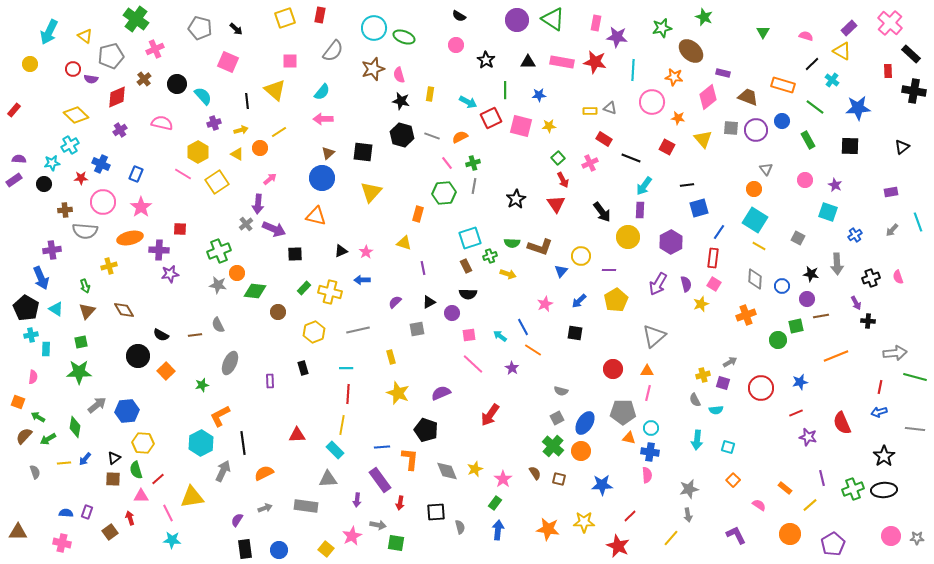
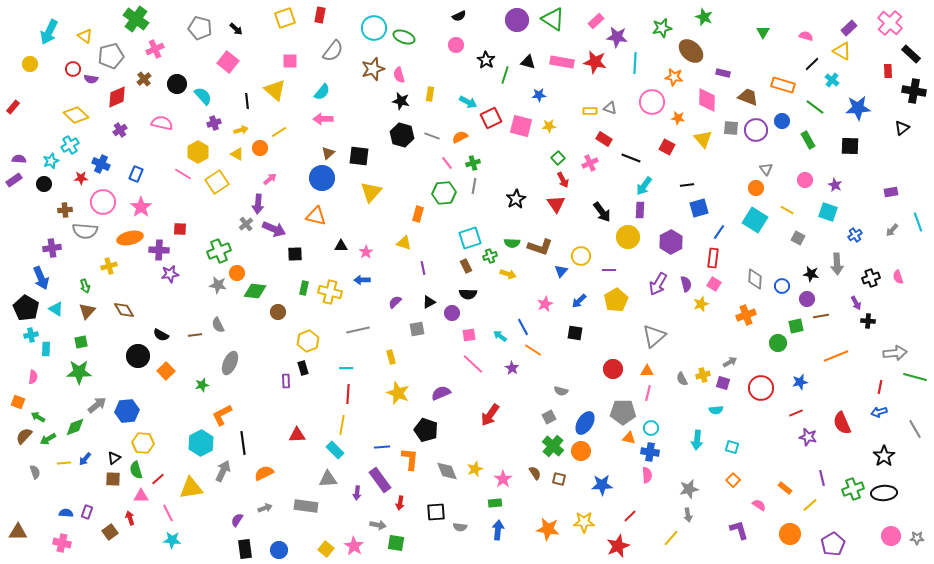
black semicircle at (459, 16): rotated 56 degrees counterclockwise
pink rectangle at (596, 23): moved 2 px up; rotated 35 degrees clockwise
pink square at (228, 62): rotated 15 degrees clockwise
black triangle at (528, 62): rotated 14 degrees clockwise
cyan line at (633, 70): moved 2 px right, 7 px up
green line at (505, 90): moved 15 px up; rotated 18 degrees clockwise
pink diamond at (708, 97): moved 1 px left, 3 px down; rotated 50 degrees counterclockwise
red rectangle at (14, 110): moved 1 px left, 3 px up
black triangle at (902, 147): moved 19 px up
black square at (363, 152): moved 4 px left, 4 px down
cyan star at (52, 163): moved 1 px left, 2 px up; rotated 14 degrees counterclockwise
orange circle at (754, 189): moved 2 px right, 1 px up
yellow line at (759, 246): moved 28 px right, 36 px up
purple cross at (52, 250): moved 2 px up
black triangle at (341, 251): moved 5 px up; rotated 24 degrees clockwise
green rectangle at (304, 288): rotated 32 degrees counterclockwise
yellow hexagon at (314, 332): moved 6 px left, 9 px down
green circle at (778, 340): moved 3 px down
purple rectangle at (270, 381): moved 16 px right
gray semicircle at (695, 400): moved 13 px left, 21 px up
orange L-shape at (220, 416): moved 2 px right, 1 px up
gray square at (557, 418): moved 8 px left, 1 px up
green diamond at (75, 427): rotated 60 degrees clockwise
gray line at (915, 429): rotated 54 degrees clockwise
cyan square at (728, 447): moved 4 px right
black ellipse at (884, 490): moved 3 px down
yellow triangle at (192, 497): moved 1 px left, 9 px up
purple arrow at (357, 500): moved 7 px up
green rectangle at (495, 503): rotated 48 degrees clockwise
gray semicircle at (460, 527): rotated 112 degrees clockwise
purple L-shape at (736, 535): moved 3 px right, 5 px up; rotated 10 degrees clockwise
pink star at (352, 536): moved 2 px right, 10 px down; rotated 12 degrees counterclockwise
red star at (618, 546): rotated 25 degrees clockwise
